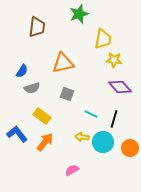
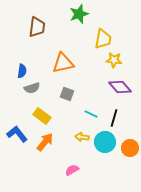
blue semicircle: rotated 24 degrees counterclockwise
black line: moved 1 px up
cyan circle: moved 2 px right
